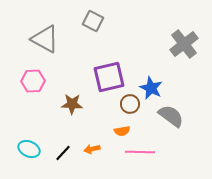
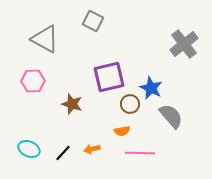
brown star: rotated 15 degrees clockwise
gray semicircle: rotated 12 degrees clockwise
pink line: moved 1 px down
